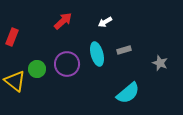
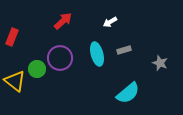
white arrow: moved 5 px right
purple circle: moved 7 px left, 6 px up
